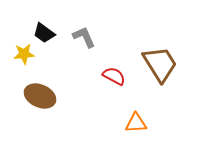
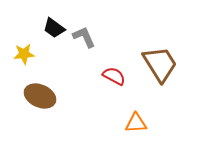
black trapezoid: moved 10 px right, 5 px up
